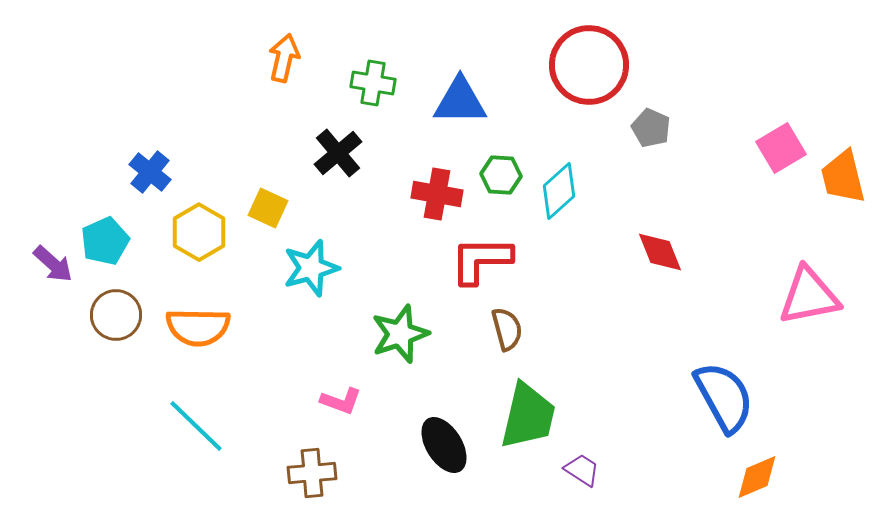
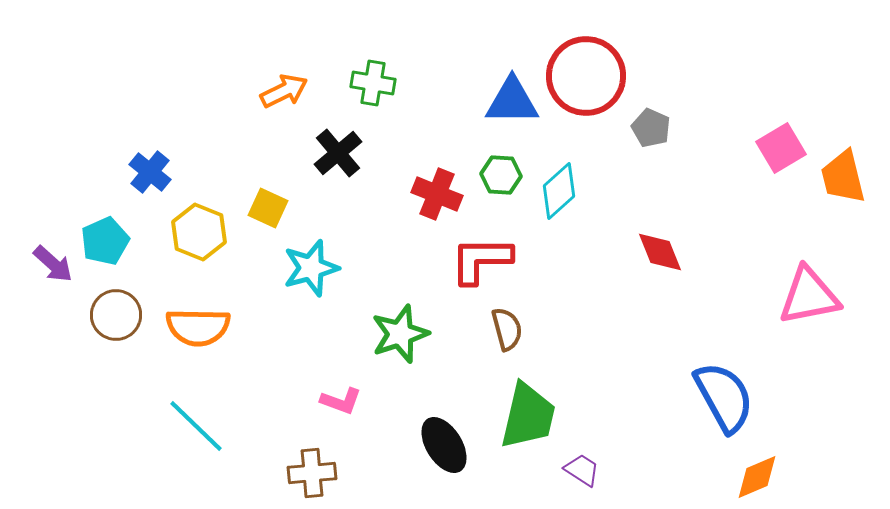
orange arrow: moved 33 px down; rotated 51 degrees clockwise
red circle: moved 3 px left, 11 px down
blue triangle: moved 52 px right
red cross: rotated 12 degrees clockwise
yellow hexagon: rotated 8 degrees counterclockwise
